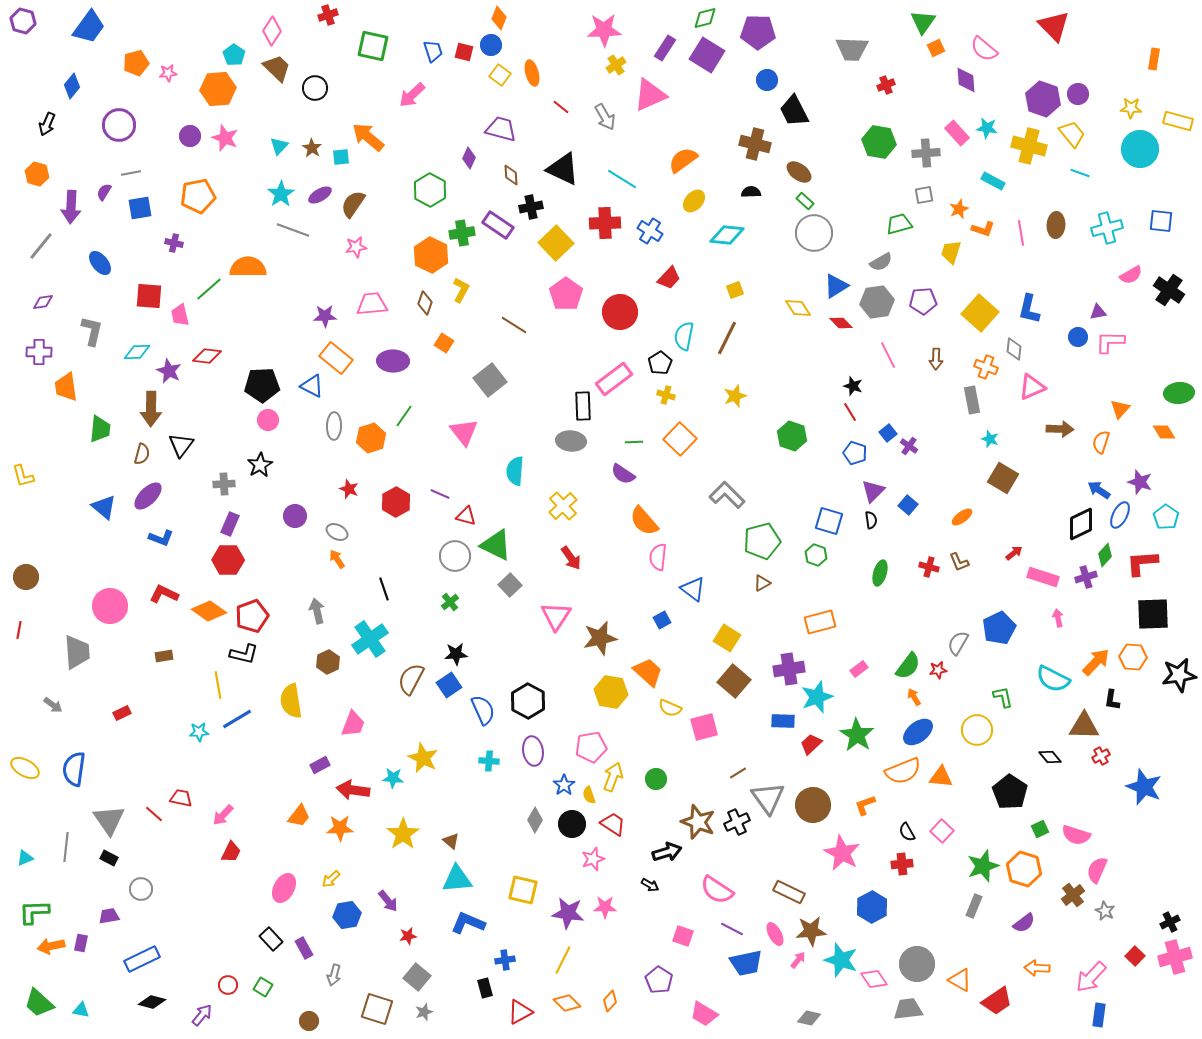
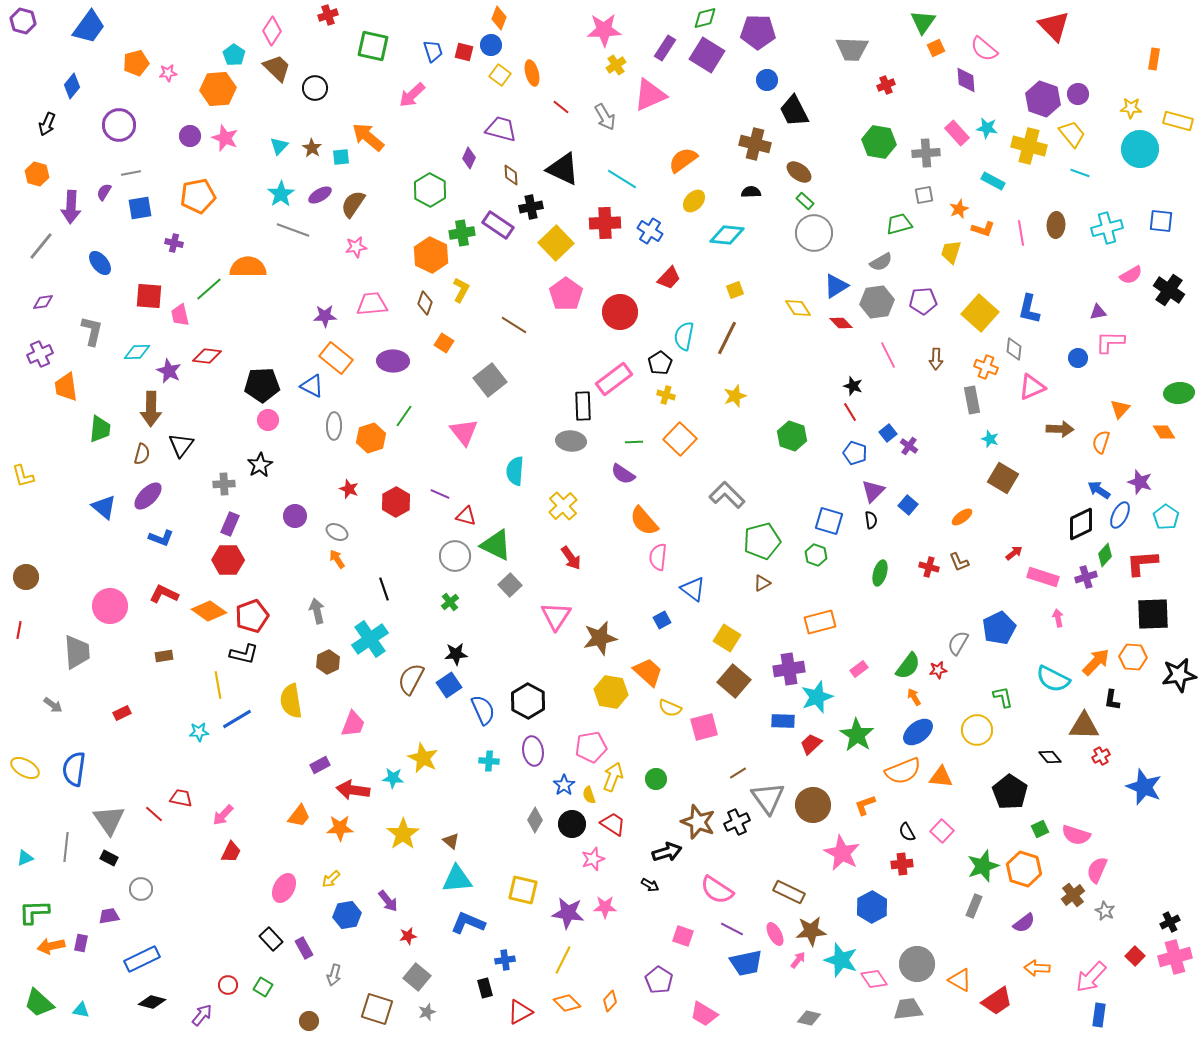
blue circle at (1078, 337): moved 21 px down
purple cross at (39, 352): moved 1 px right, 2 px down; rotated 25 degrees counterclockwise
gray star at (424, 1012): moved 3 px right
